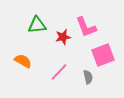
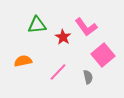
pink L-shape: rotated 15 degrees counterclockwise
red star: rotated 28 degrees counterclockwise
pink square: rotated 20 degrees counterclockwise
orange semicircle: rotated 42 degrees counterclockwise
pink line: moved 1 px left
